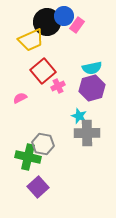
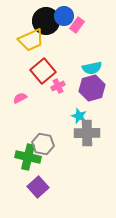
black circle: moved 1 px left, 1 px up
